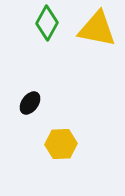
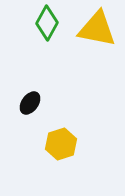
yellow hexagon: rotated 16 degrees counterclockwise
